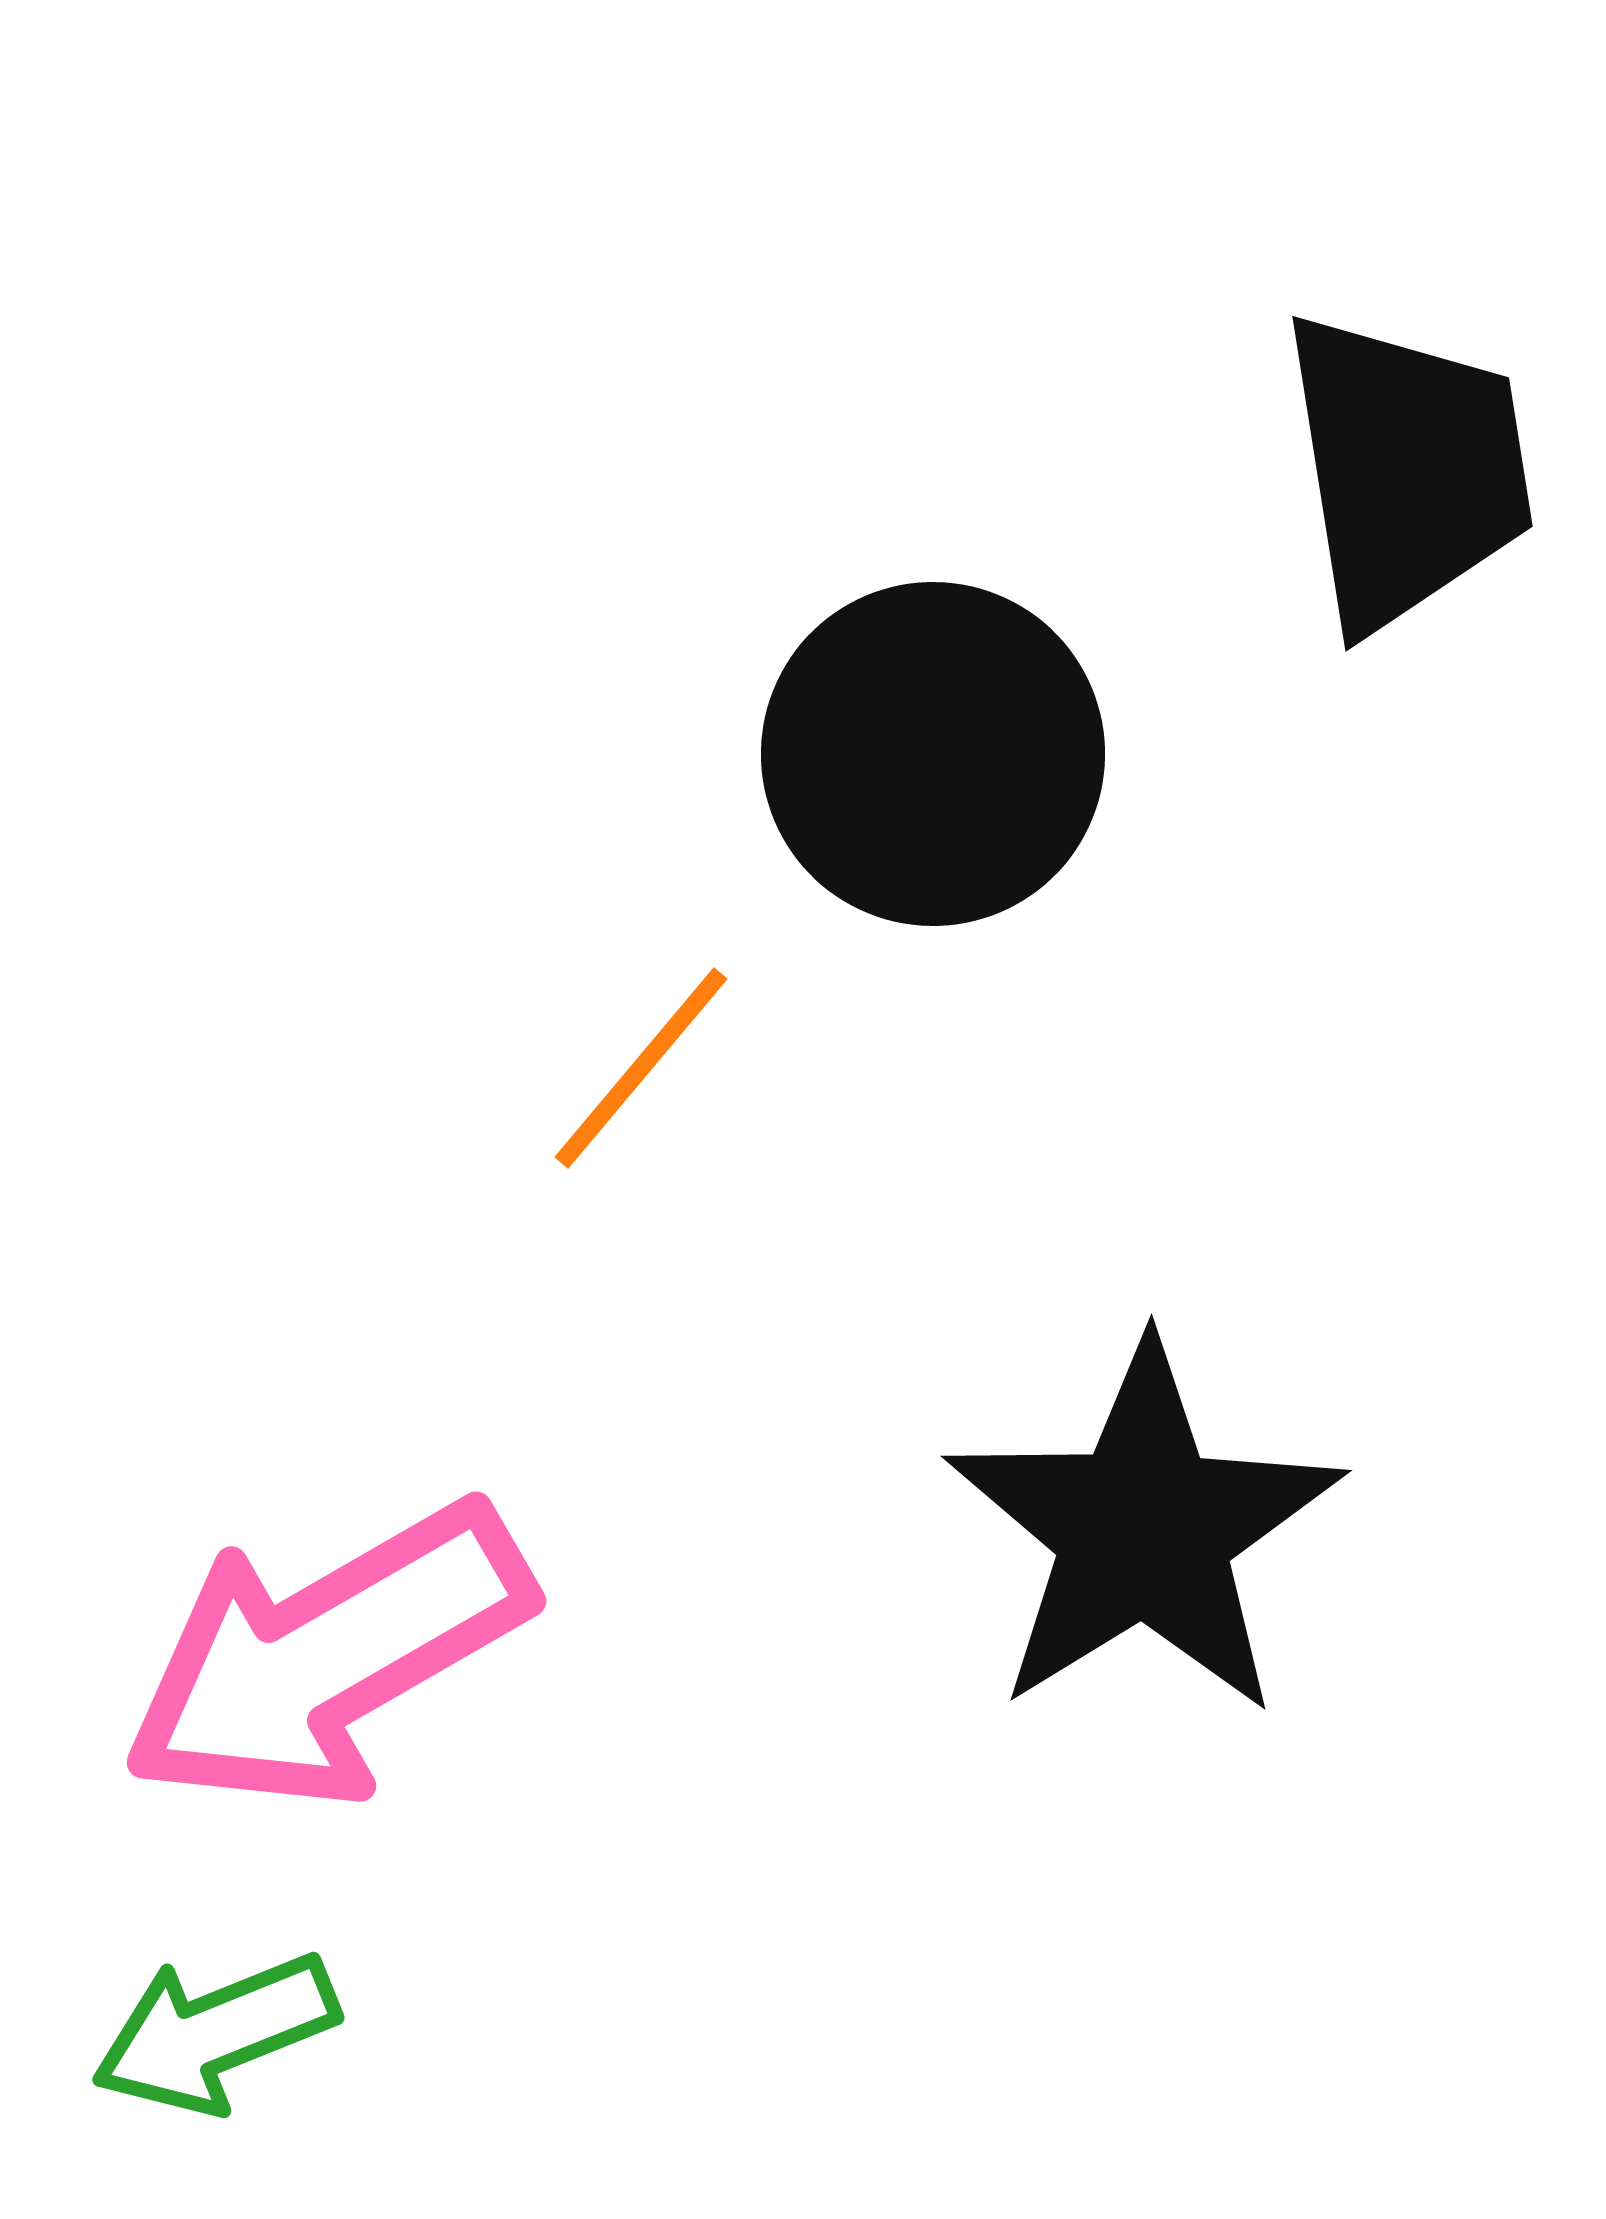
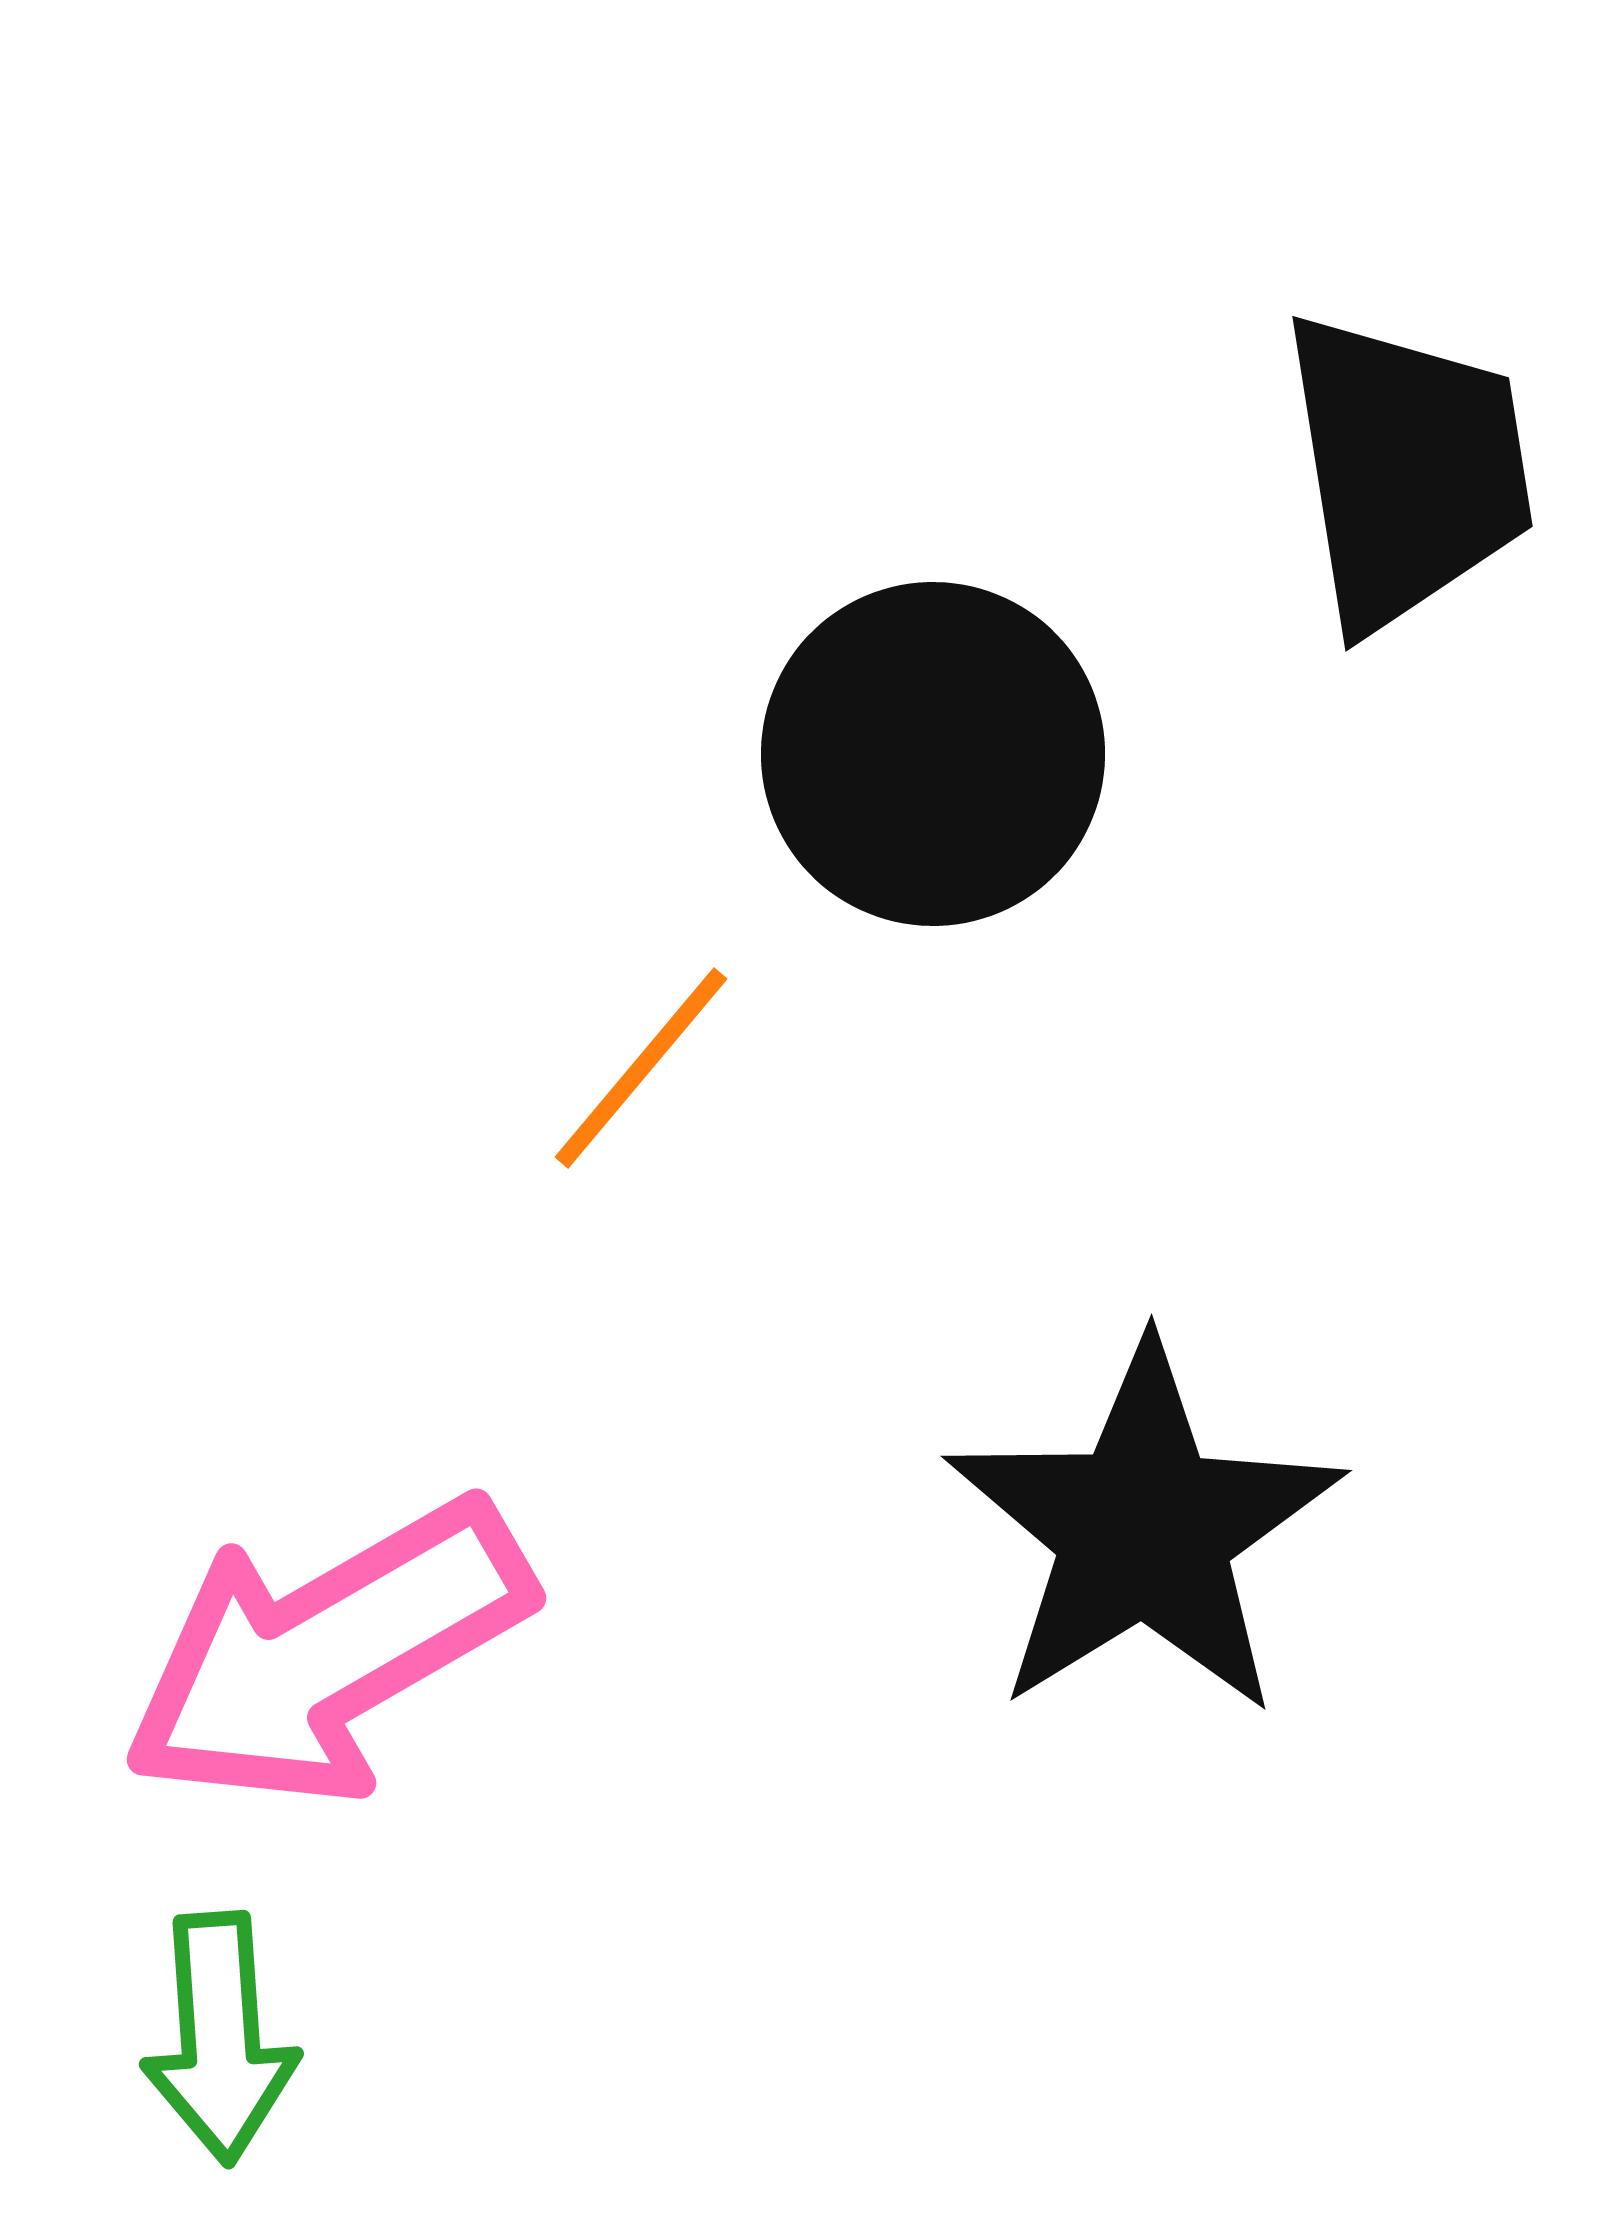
pink arrow: moved 3 px up
green arrow: moved 5 px right, 5 px down; rotated 72 degrees counterclockwise
